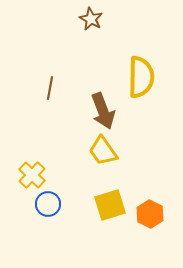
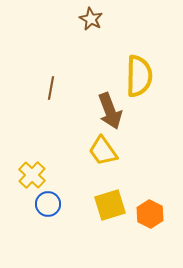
yellow semicircle: moved 2 px left, 1 px up
brown line: moved 1 px right
brown arrow: moved 7 px right
